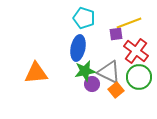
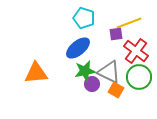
blue ellipse: rotated 40 degrees clockwise
orange square: rotated 21 degrees counterclockwise
